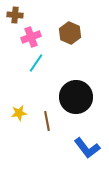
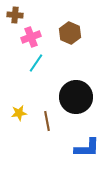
blue L-shape: rotated 52 degrees counterclockwise
